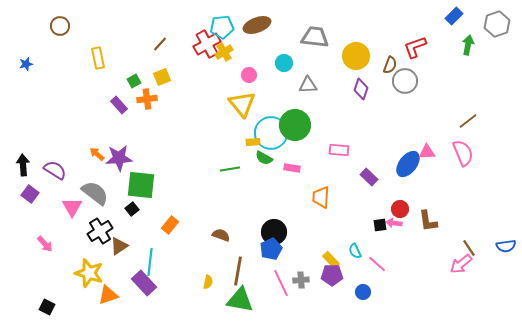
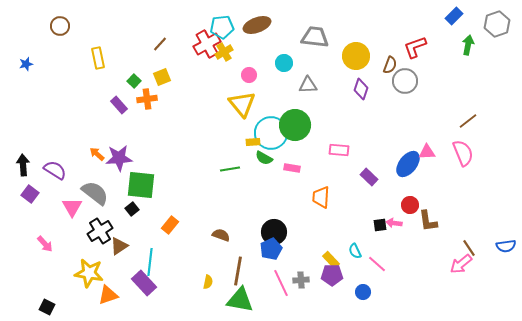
green square at (134, 81): rotated 16 degrees counterclockwise
red circle at (400, 209): moved 10 px right, 4 px up
yellow star at (89, 273): rotated 8 degrees counterclockwise
